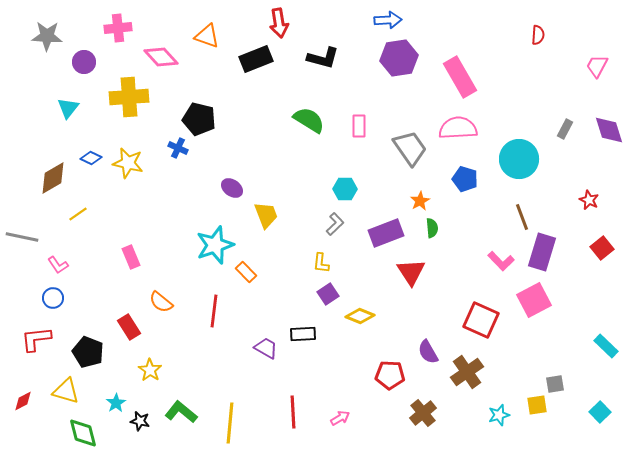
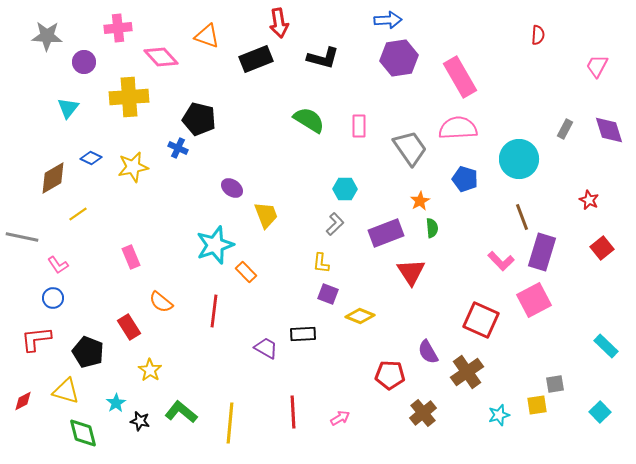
yellow star at (128, 163): moved 5 px right, 4 px down; rotated 24 degrees counterclockwise
purple square at (328, 294): rotated 35 degrees counterclockwise
